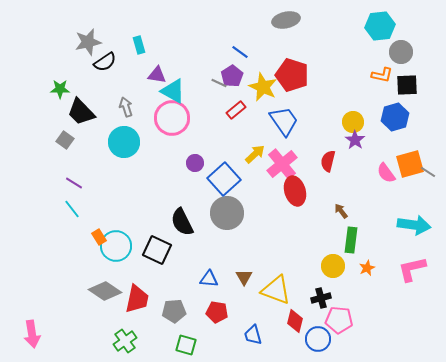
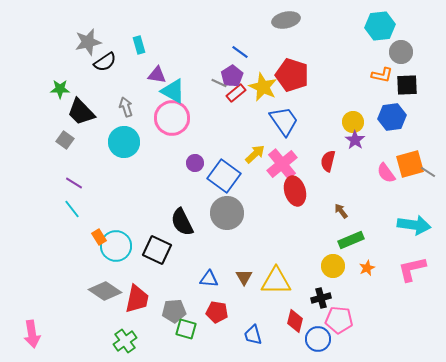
red rectangle at (236, 110): moved 17 px up
blue hexagon at (395, 117): moved 3 px left; rotated 8 degrees clockwise
blue square at (224, 179): moved 3 px up; rotated 12 degrees counterclockwise
green rectangle at (351, 240): rotated 60 degrees clockwise
yellow triangle at (276, 290): moved 9 px up; rotated 20 degrees counterclockwise
green square at (186, 345): moved 16 px up
